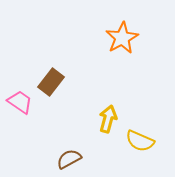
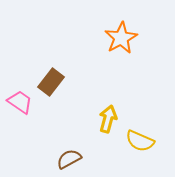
orange star: moved 1 px left
